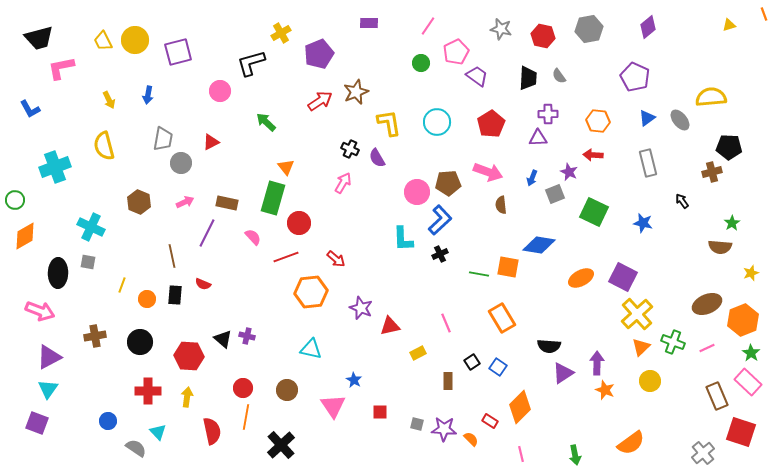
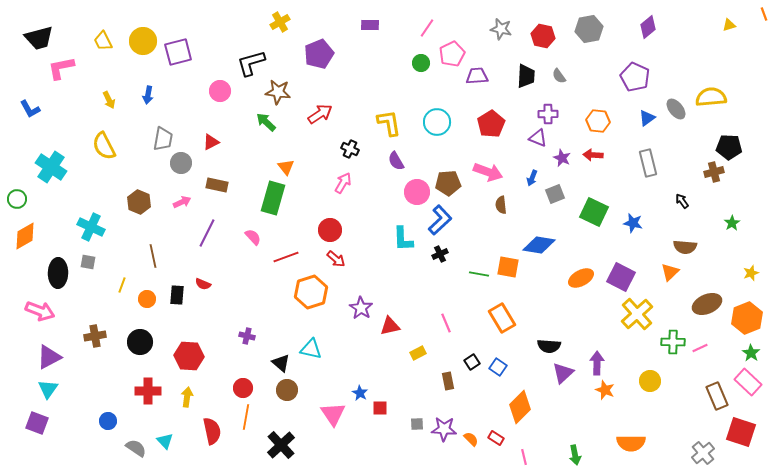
purple rectangle at (369, 23): moved 1 px right, 2 px down
pink line at (428, 26): moved 1 px left, 2 px down
yellow cross at (281, 33): moved 1 px left, 11 px up
yellow circle at (135, 40): moved 8 px right, 1 px down
pink pentagon at (456, 52): moved 4 px left, 2 px down
purple trapezoid at (477, 76): rotated 40 degrees counterclockwise
black trapezoid at (528, 78): moved 2 px left, 2 px up
brown star at (356, 92): moved 78 px left; rotated 30 degrees clockwise
red arrow at (320, 101): moved 13 px down
gray ellipse at (680, 120): moved 4 px left, 11 px up
purple triangle at (538, 138): rotated 24 degrees clockwise
yellow semicircle at (104, 146): rotated 12 degrees counterclockwise
purple semicircle at (377, 158): moved 19 px right, 3 px down
cyan cross at (55, 167): moved 4 px left; rotated 36 degrees counterclockwise
purple star at (569, 172): moved 7 px left, 14 px up
brown cross at (712, 172): moved 2 px right
green circle at (15, 200): moved 2 px right, 1 px up
pink arrow at (185, 202): moved 3 px left
brown rectangle at (227, 203): moved 10 px left, 18 px up
red circle at (299, 223): moved 31 px right, 7 px down
blue star at (643, 223): moved 10 px left
brown semicircle at (720, 247): moved 35 px left
brown line at (172, 256): moved 19 px left
purple square at (623, 277): moved 2 px left
orange hexagon at (311, 292): rotated 12 degrees counterclockwise
black rectangle at (175, 295): moved 2 px right
purple star at (361, 308): rotated 10 degrees clockwise
orange hexagon at (743, 320): moved 4 px right, 2 px up
black triangle at (223, 339): moved 58 px right, 24 px down
green cross at (673, 342): rotated 20 degrees counterclockwise
orange triangle at (641, 347): moved 29 px right, 75 px up
pink line at (707, 348): moved 7 px left
purple triangle at (563, 373): rotated 10 degrees counterclockwise
blue star at (354, 380): moved 6 px right, 13 px down
brown rectangle at (448, 381): rotated 12 degrees counterclockwise
pink triangle at (333, 406): moved 8 px down
red square at (380, 412): moved 4 px up
red rectangle at (490, 421): moved 6 px right, 17 px down
gray square at (417, 424): rotated 16 degrees counterclockwise
cyan triangle at (158, 432): moved 7 px right, 9 px down
orange semicircle at (631, 443): rotated 36 degrees clockwise
pink line at (521, 454): moved 3 px right, 3 px down
